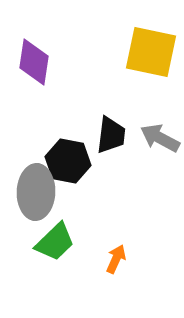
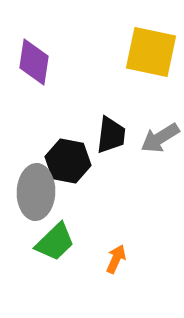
gray arrow: rotated 60 degrees counterclockwise
